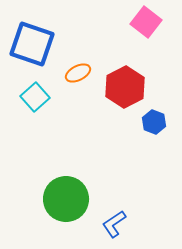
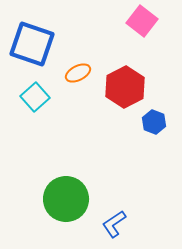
pink square: moved 4 px left, 1 px up
